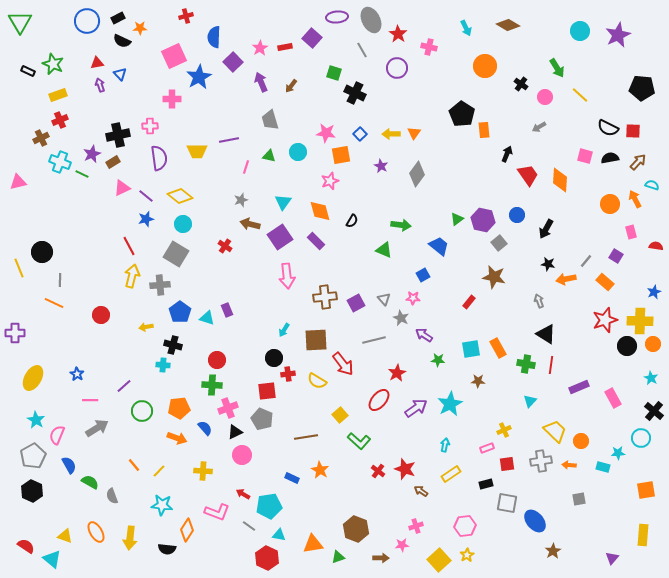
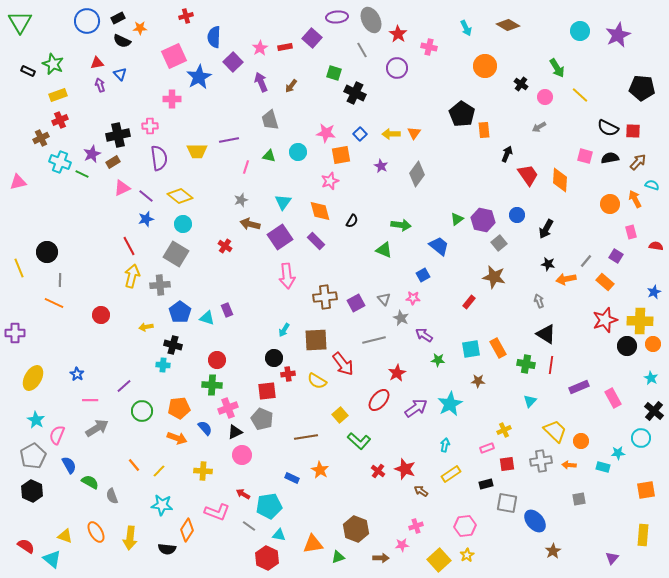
black circle at (42, 252): moved 5 px right
